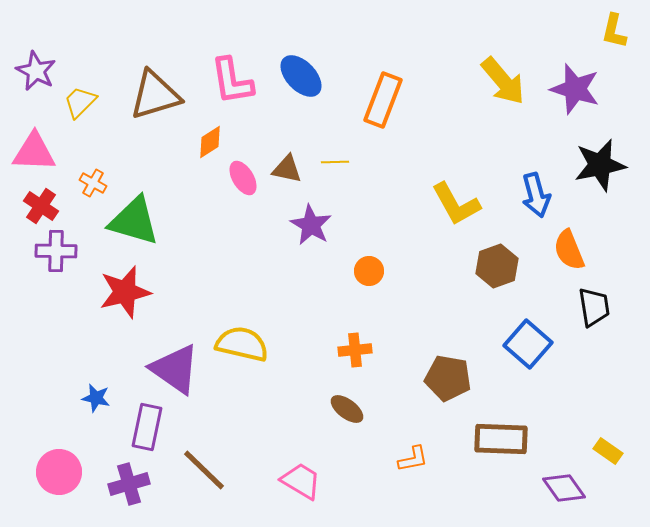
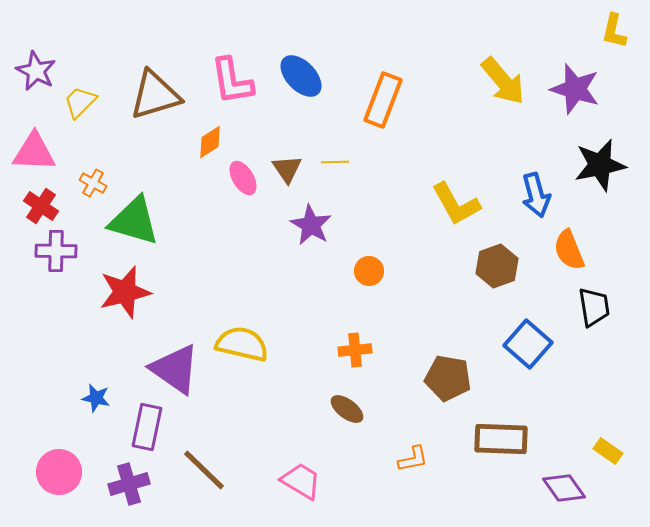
brown triangle at (287, 169): rotated 44 degrees clockwise
